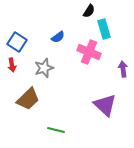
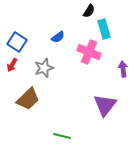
red arrow: rotated 40 degrees clockwise
purple triangle: rotated 25 degrees clockwise
green line: moved 6 px right, 6 px down
